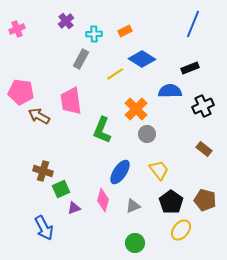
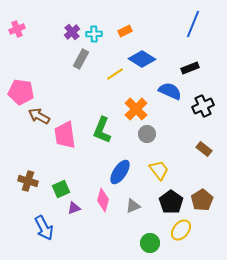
purple cross: moved 6 px right, 11 px down
blue semicircle: rotated 25 degrees clockwise
pink trapezoid: moved 6 px left, 34 px down
brown cross: moved 15 px left, 10 px down
brown pentagon: moved 3 px left; rotated 25 degrees clockwise
green circle: moved 15 px right
